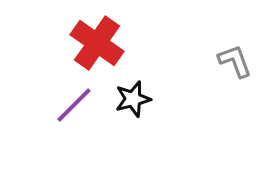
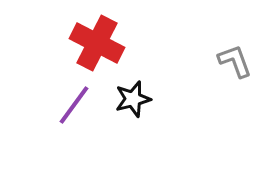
red cross: rotated 8 degrees counterclockwise
purple line: rotated 9 degrees counterclockwise
